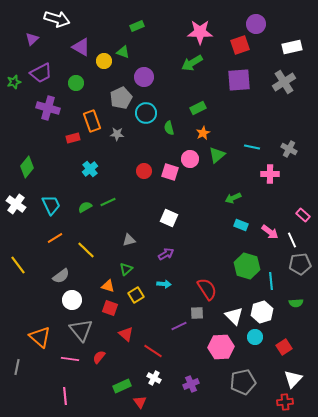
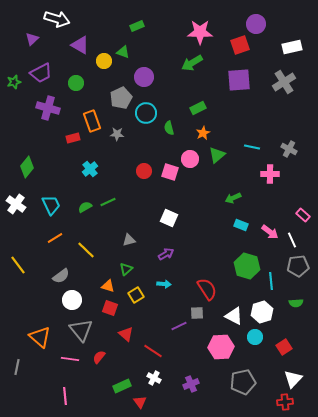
purple triangle at (81, 47): moved 1 px left, 2 px up
gray pentagon at (300, 264): moved 2 px left, 2 px down
white triangle at (234, 316): rotated 18 degrees counterclockwise
